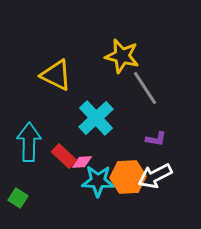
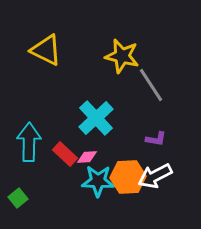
yellow triangle: moved 10 px left, 25 px up
gray line: moved 6 px right, 3 px up
red rectangle: moved 1 px right, 2 px up
pink diamond: moved 5 px right, 5 px up
green square: rotated 18 degrees clockwise
